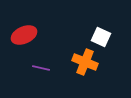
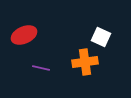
orange cross: rotated 30 degrees counterclockwise
